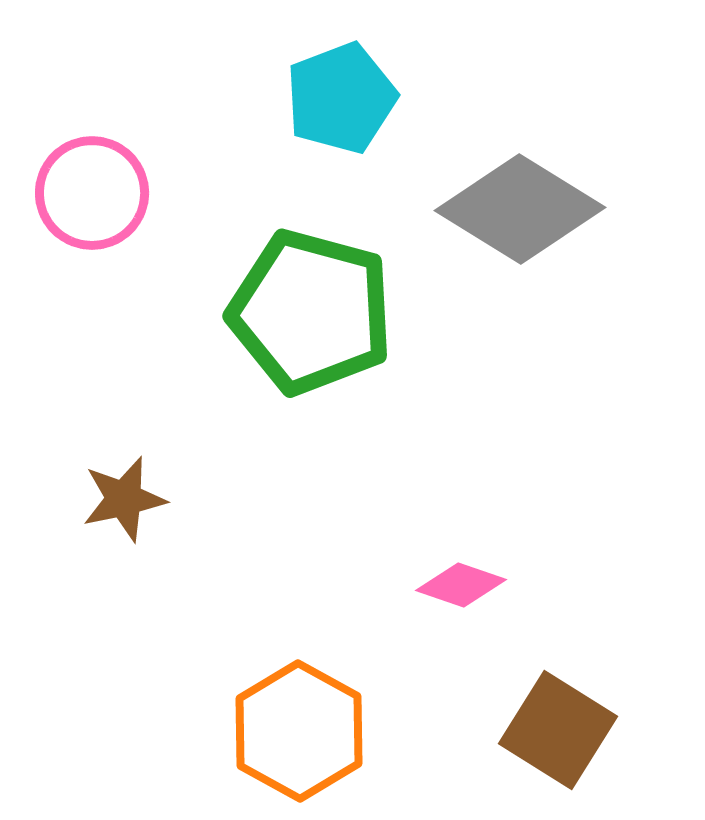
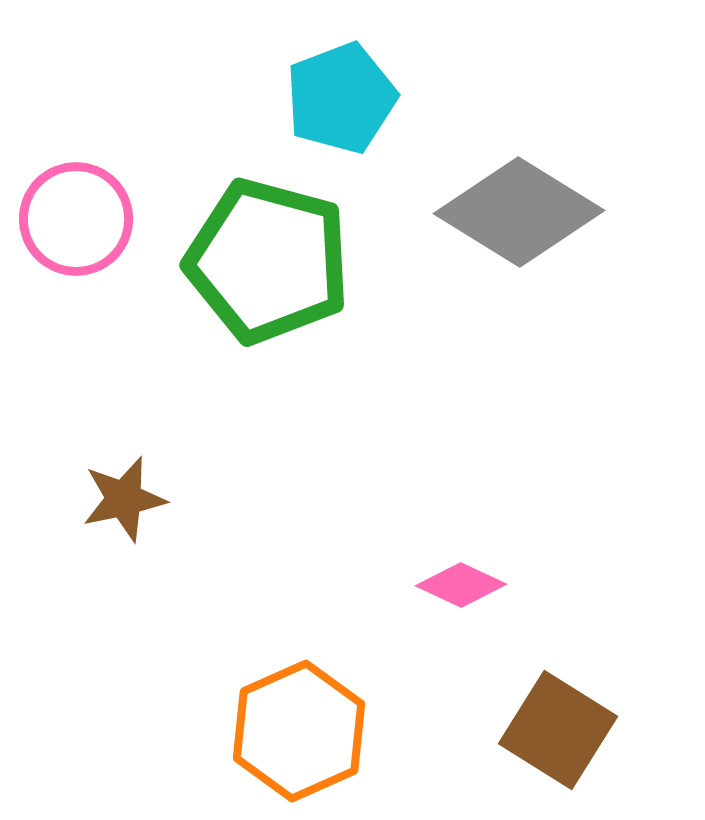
pink circle: moved 16 px left, 26 px down
gray diamond: moved 1 px left, 3 px down
green pentagon: moved 43 px left, 51 px up
pink diamond: rotated 6 degrees clockwise
orange hexagon: rotated 7 degrees clockwise
